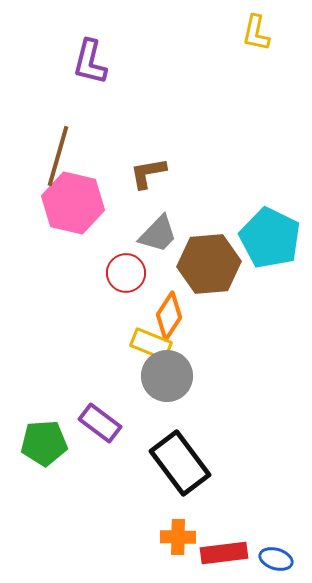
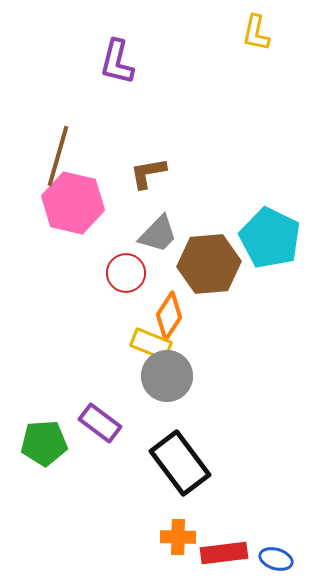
purple L-shape: moved 27 px right
